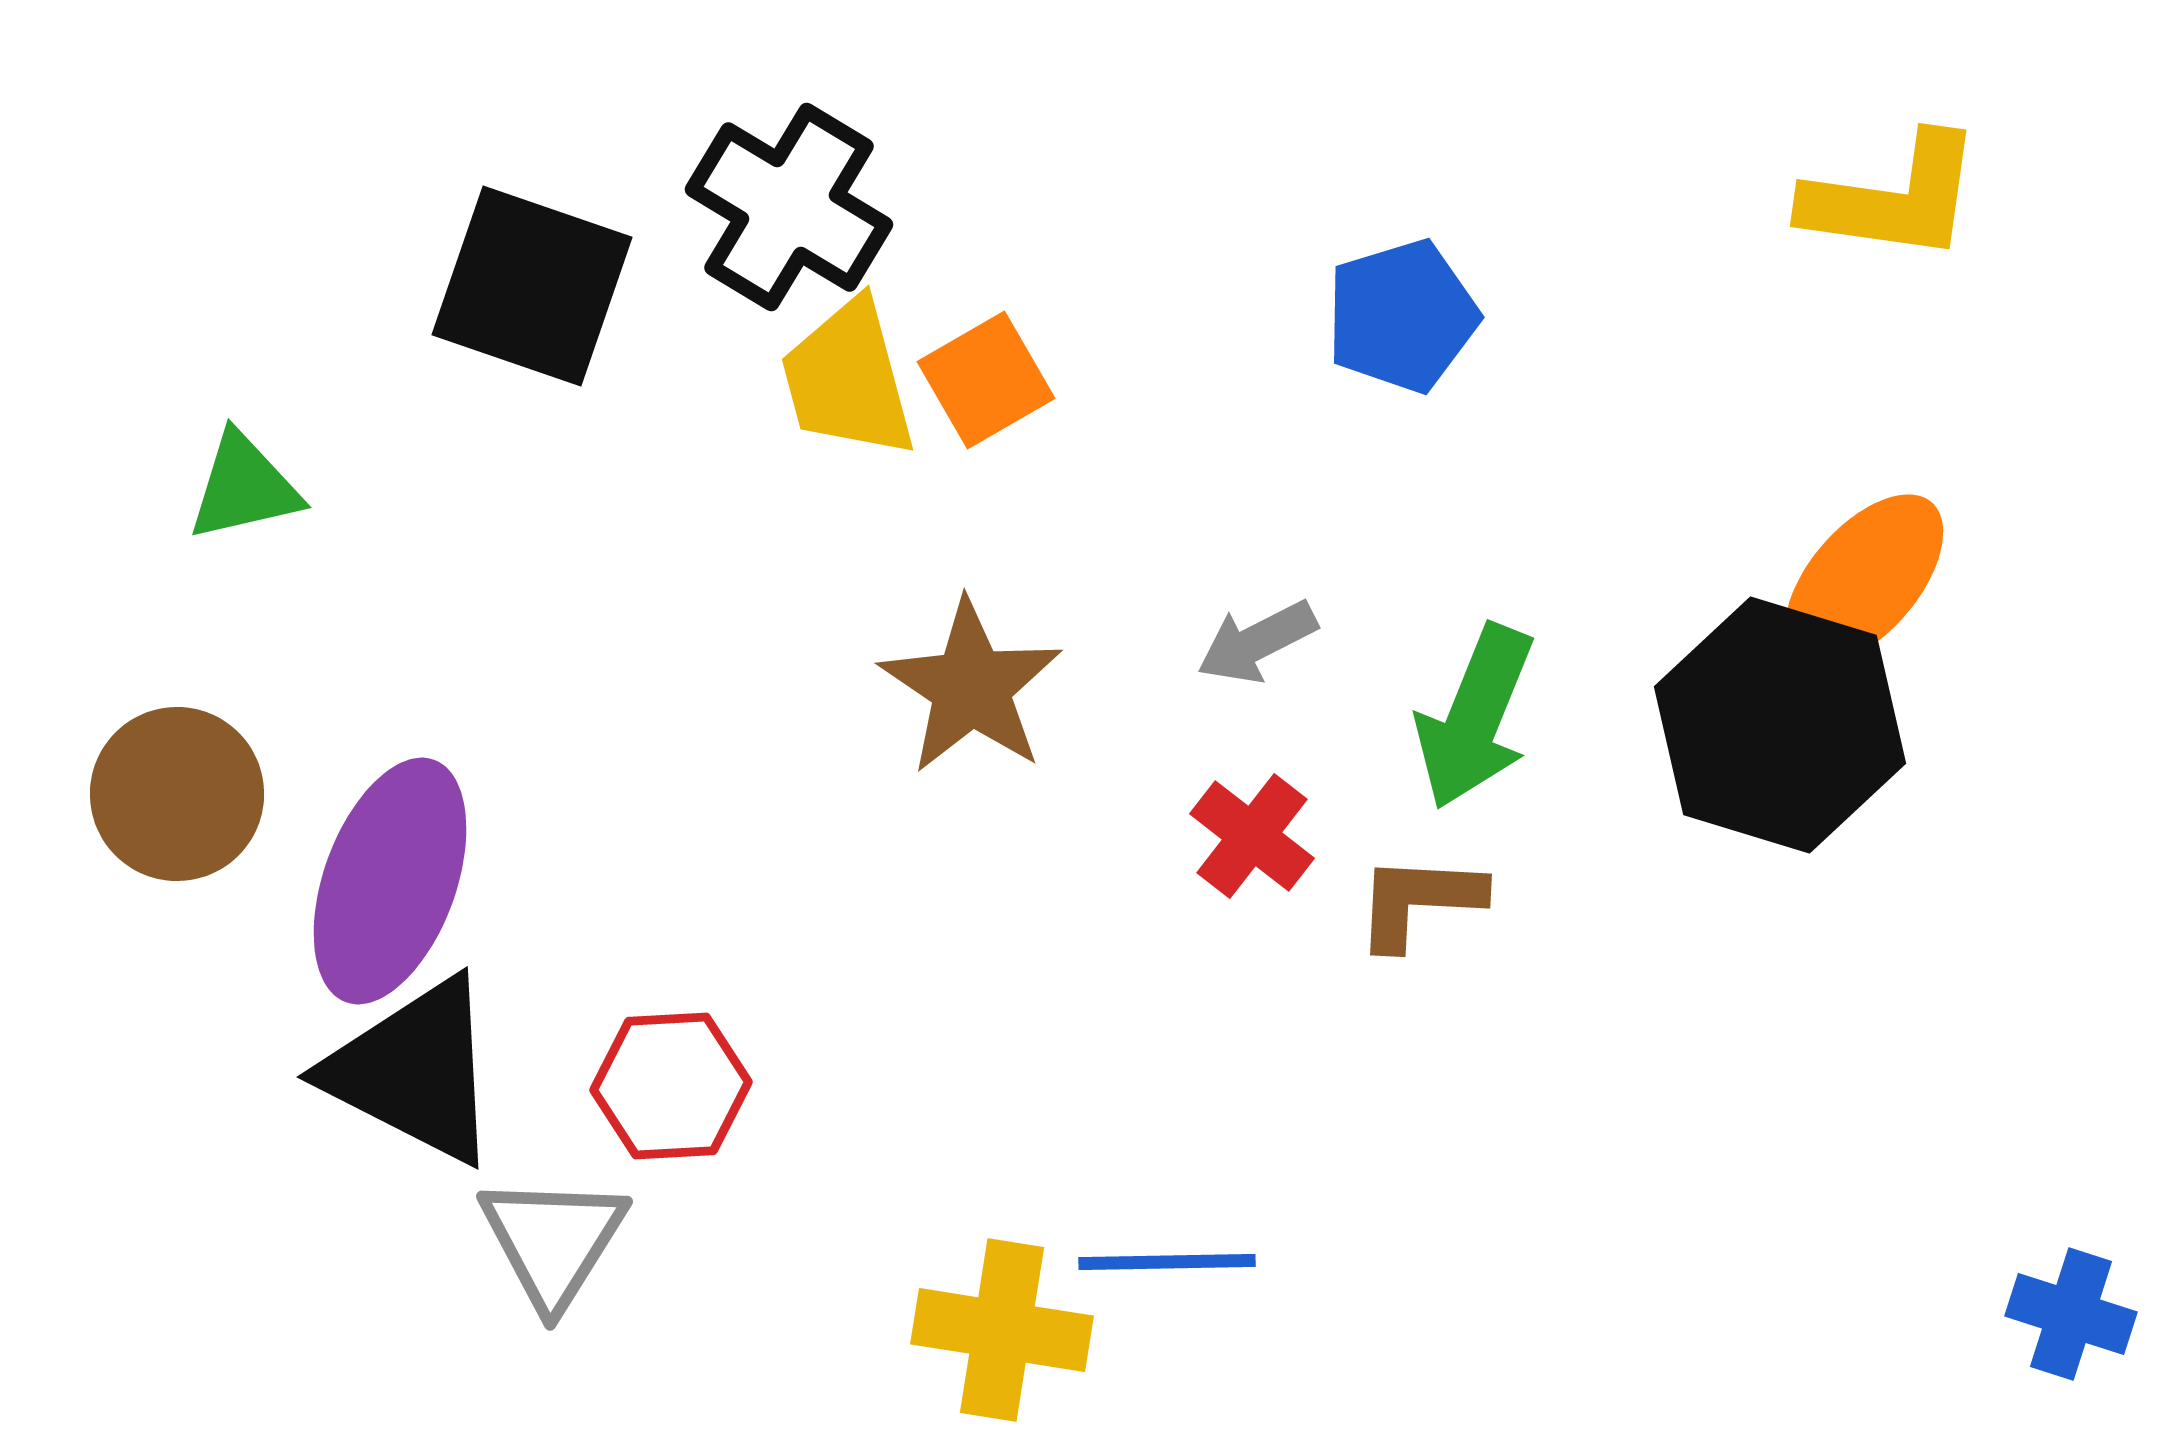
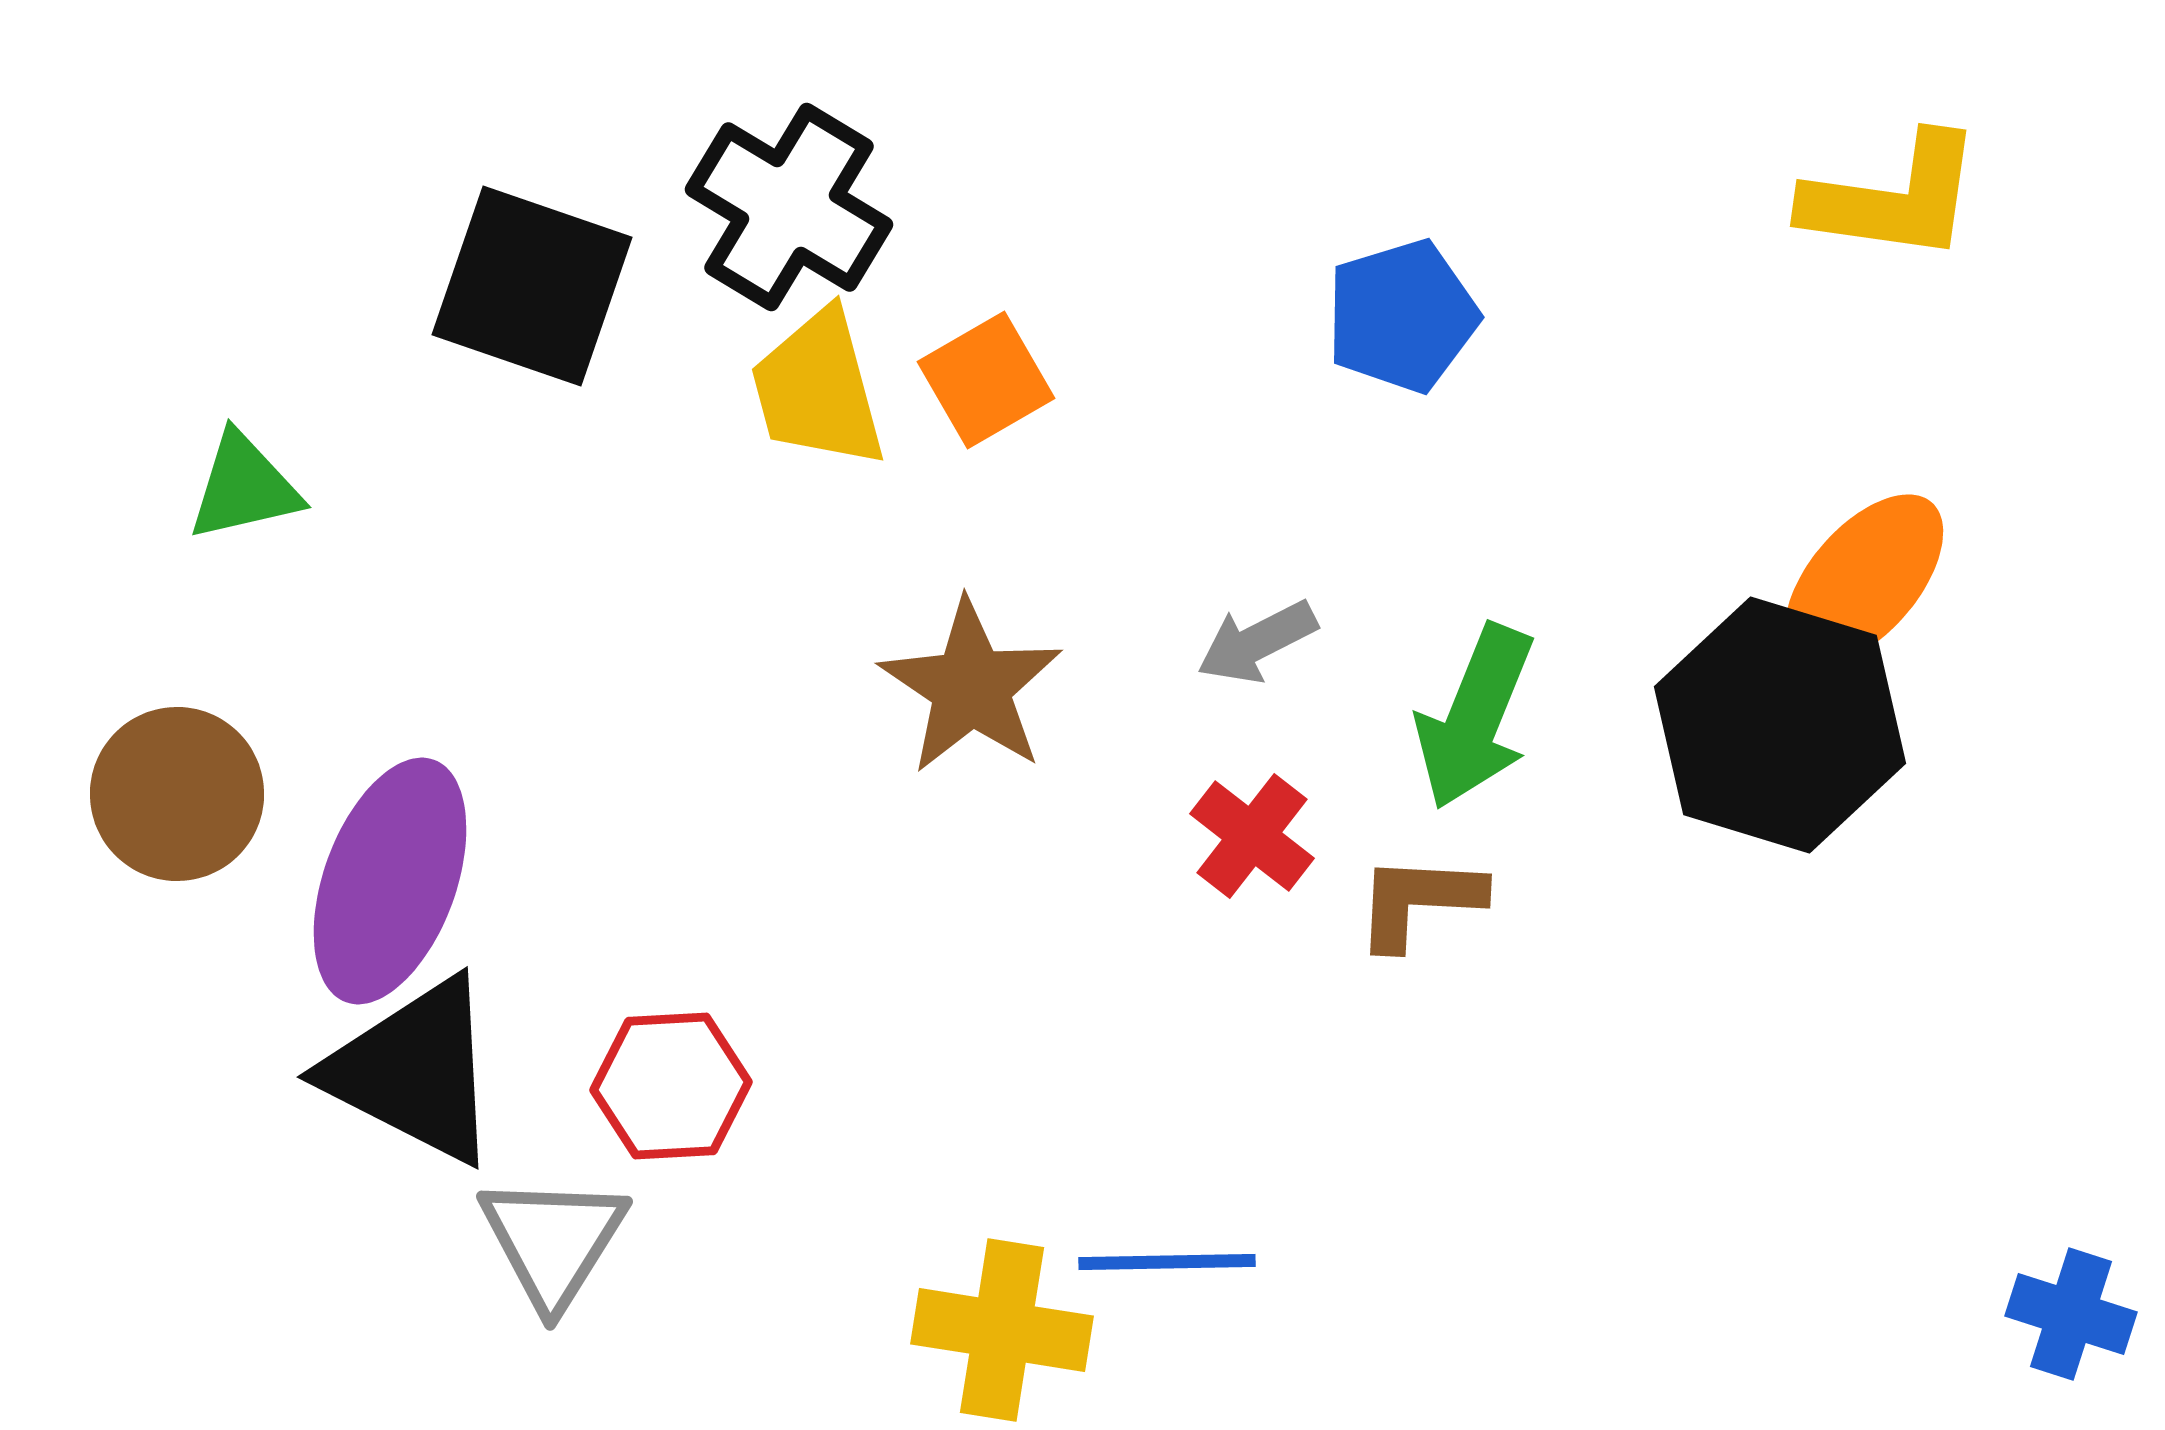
yellow trapezoid: moved 30 px left, 10 px down
